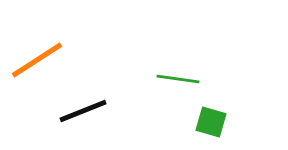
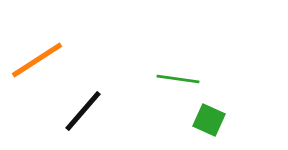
black line: rotated 27 degrees counterclockwise
green square: moved 2 px left, 2 px up; rotated 8 degrees clockwise
